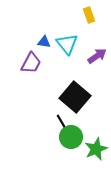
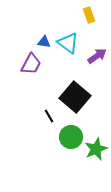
cyan triangle: moved 1 px right, 1 px up; rotated 15 degrees counterclockwise
purple trapezoid: moved 1 px down
black line: moved 12 px left, 5 px up
